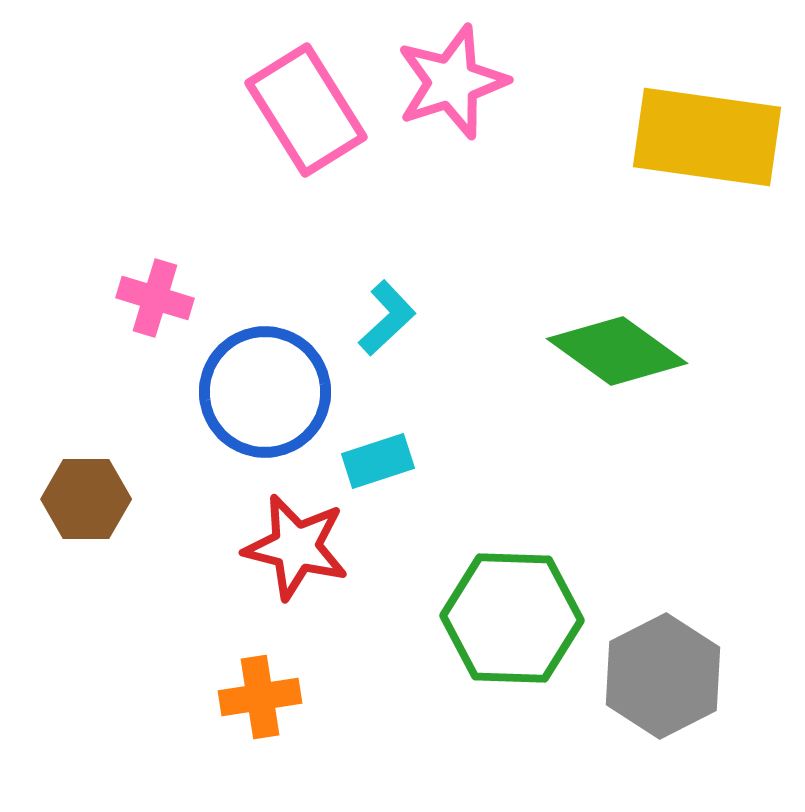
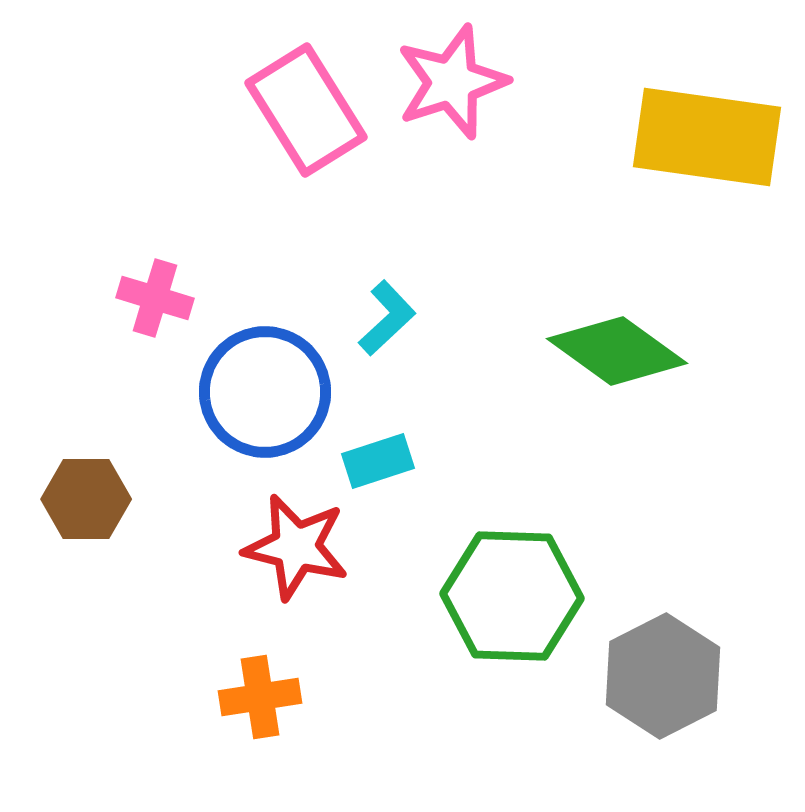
green hexagon: moved 22 px up
